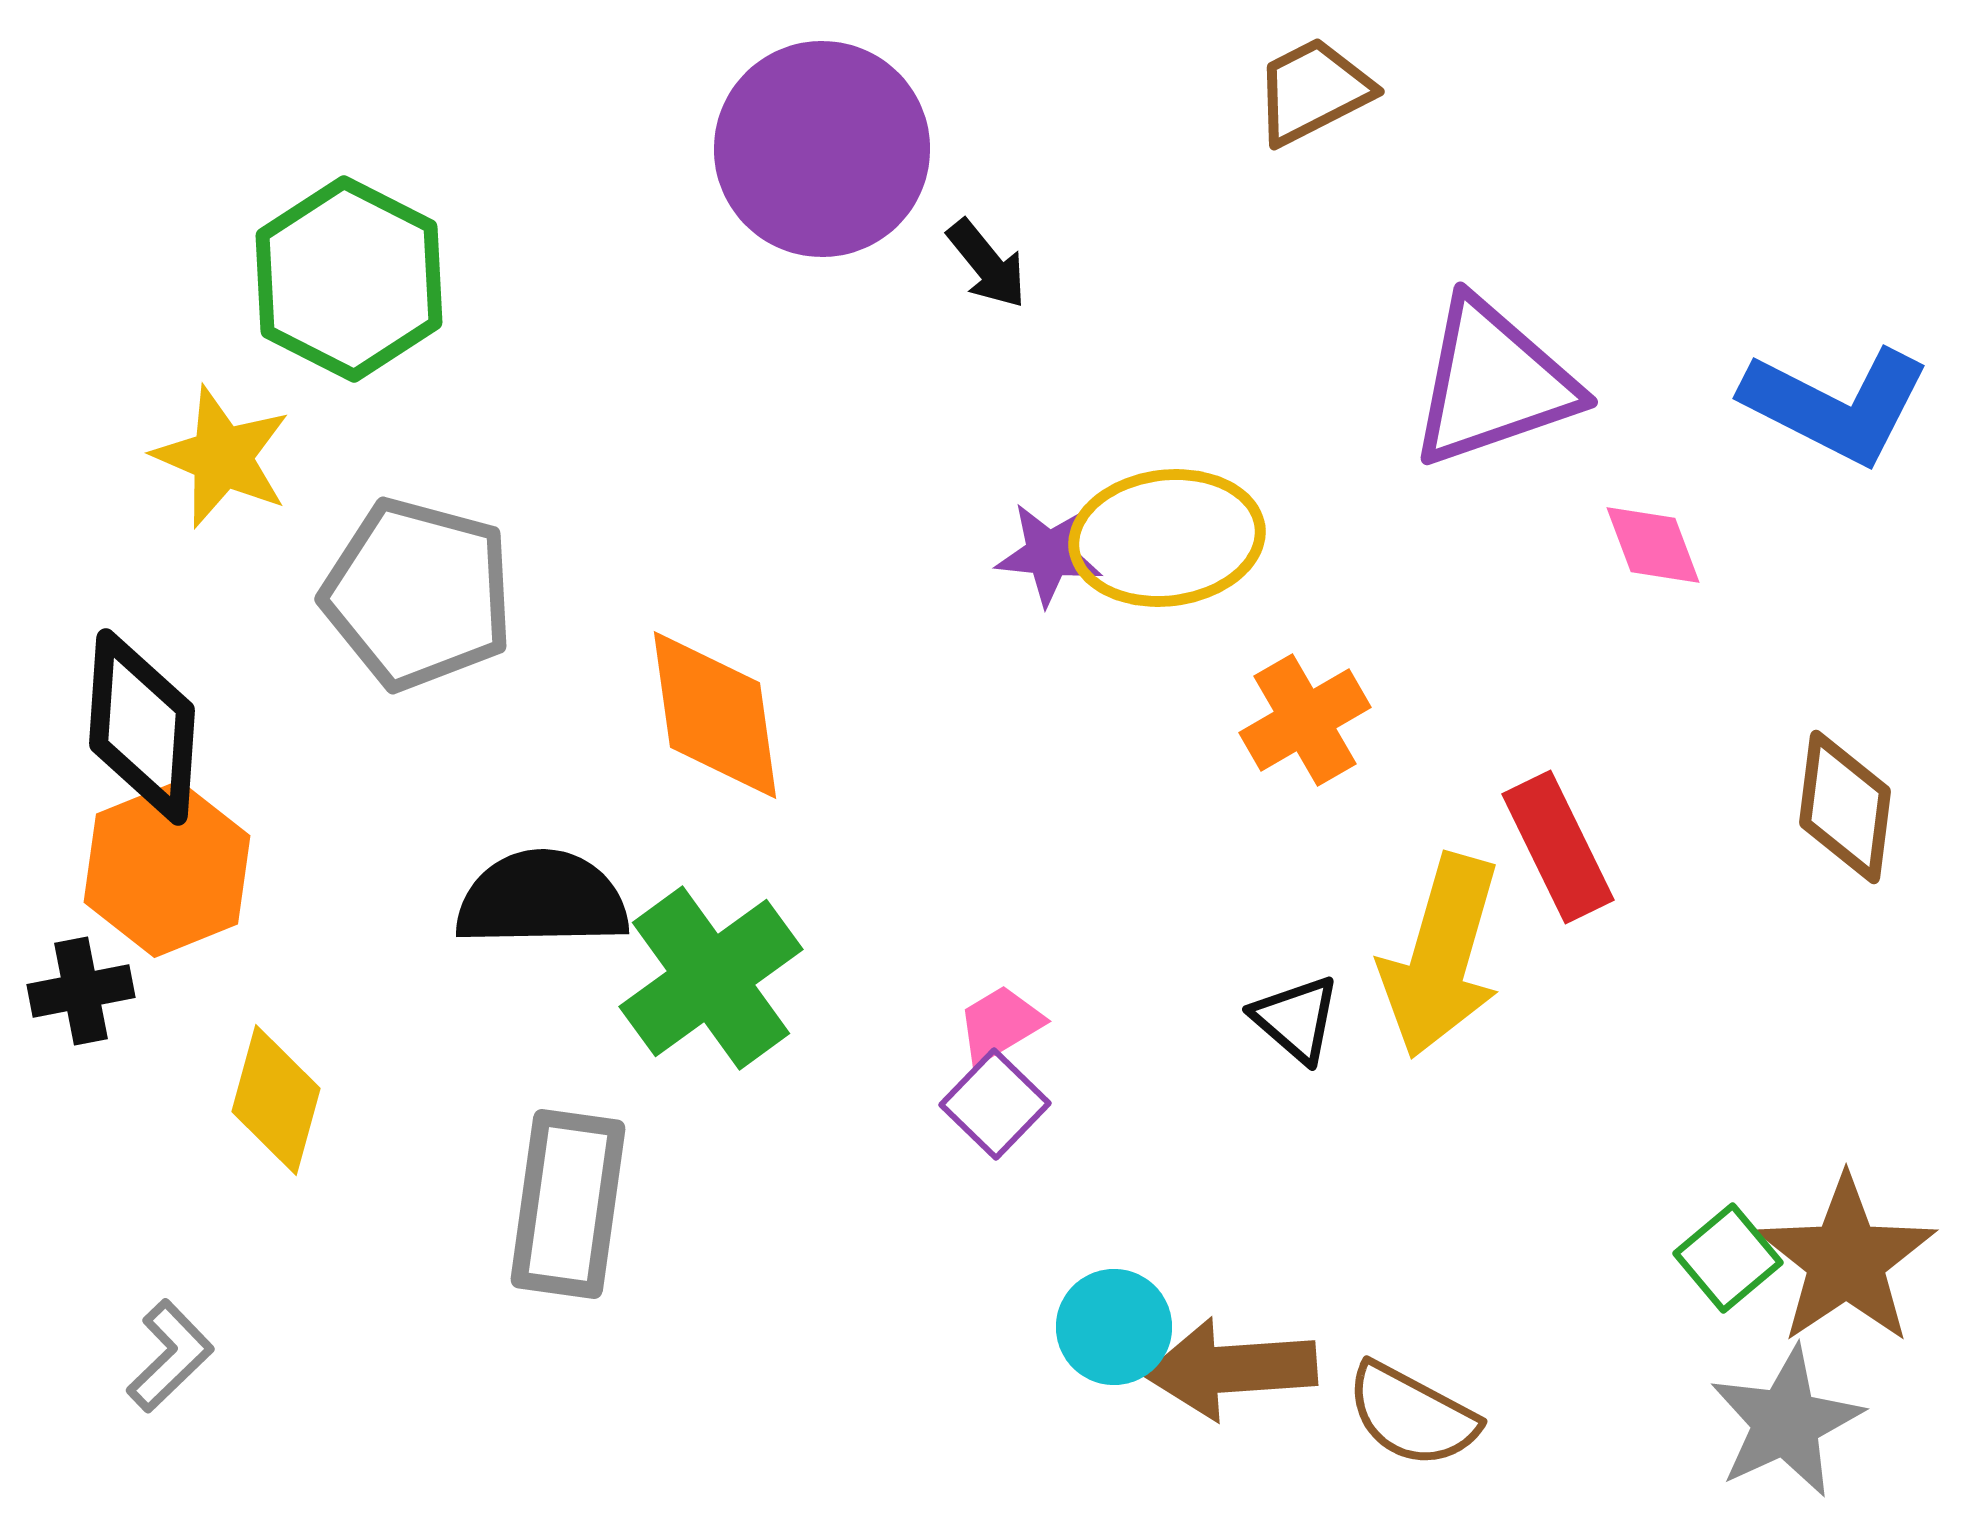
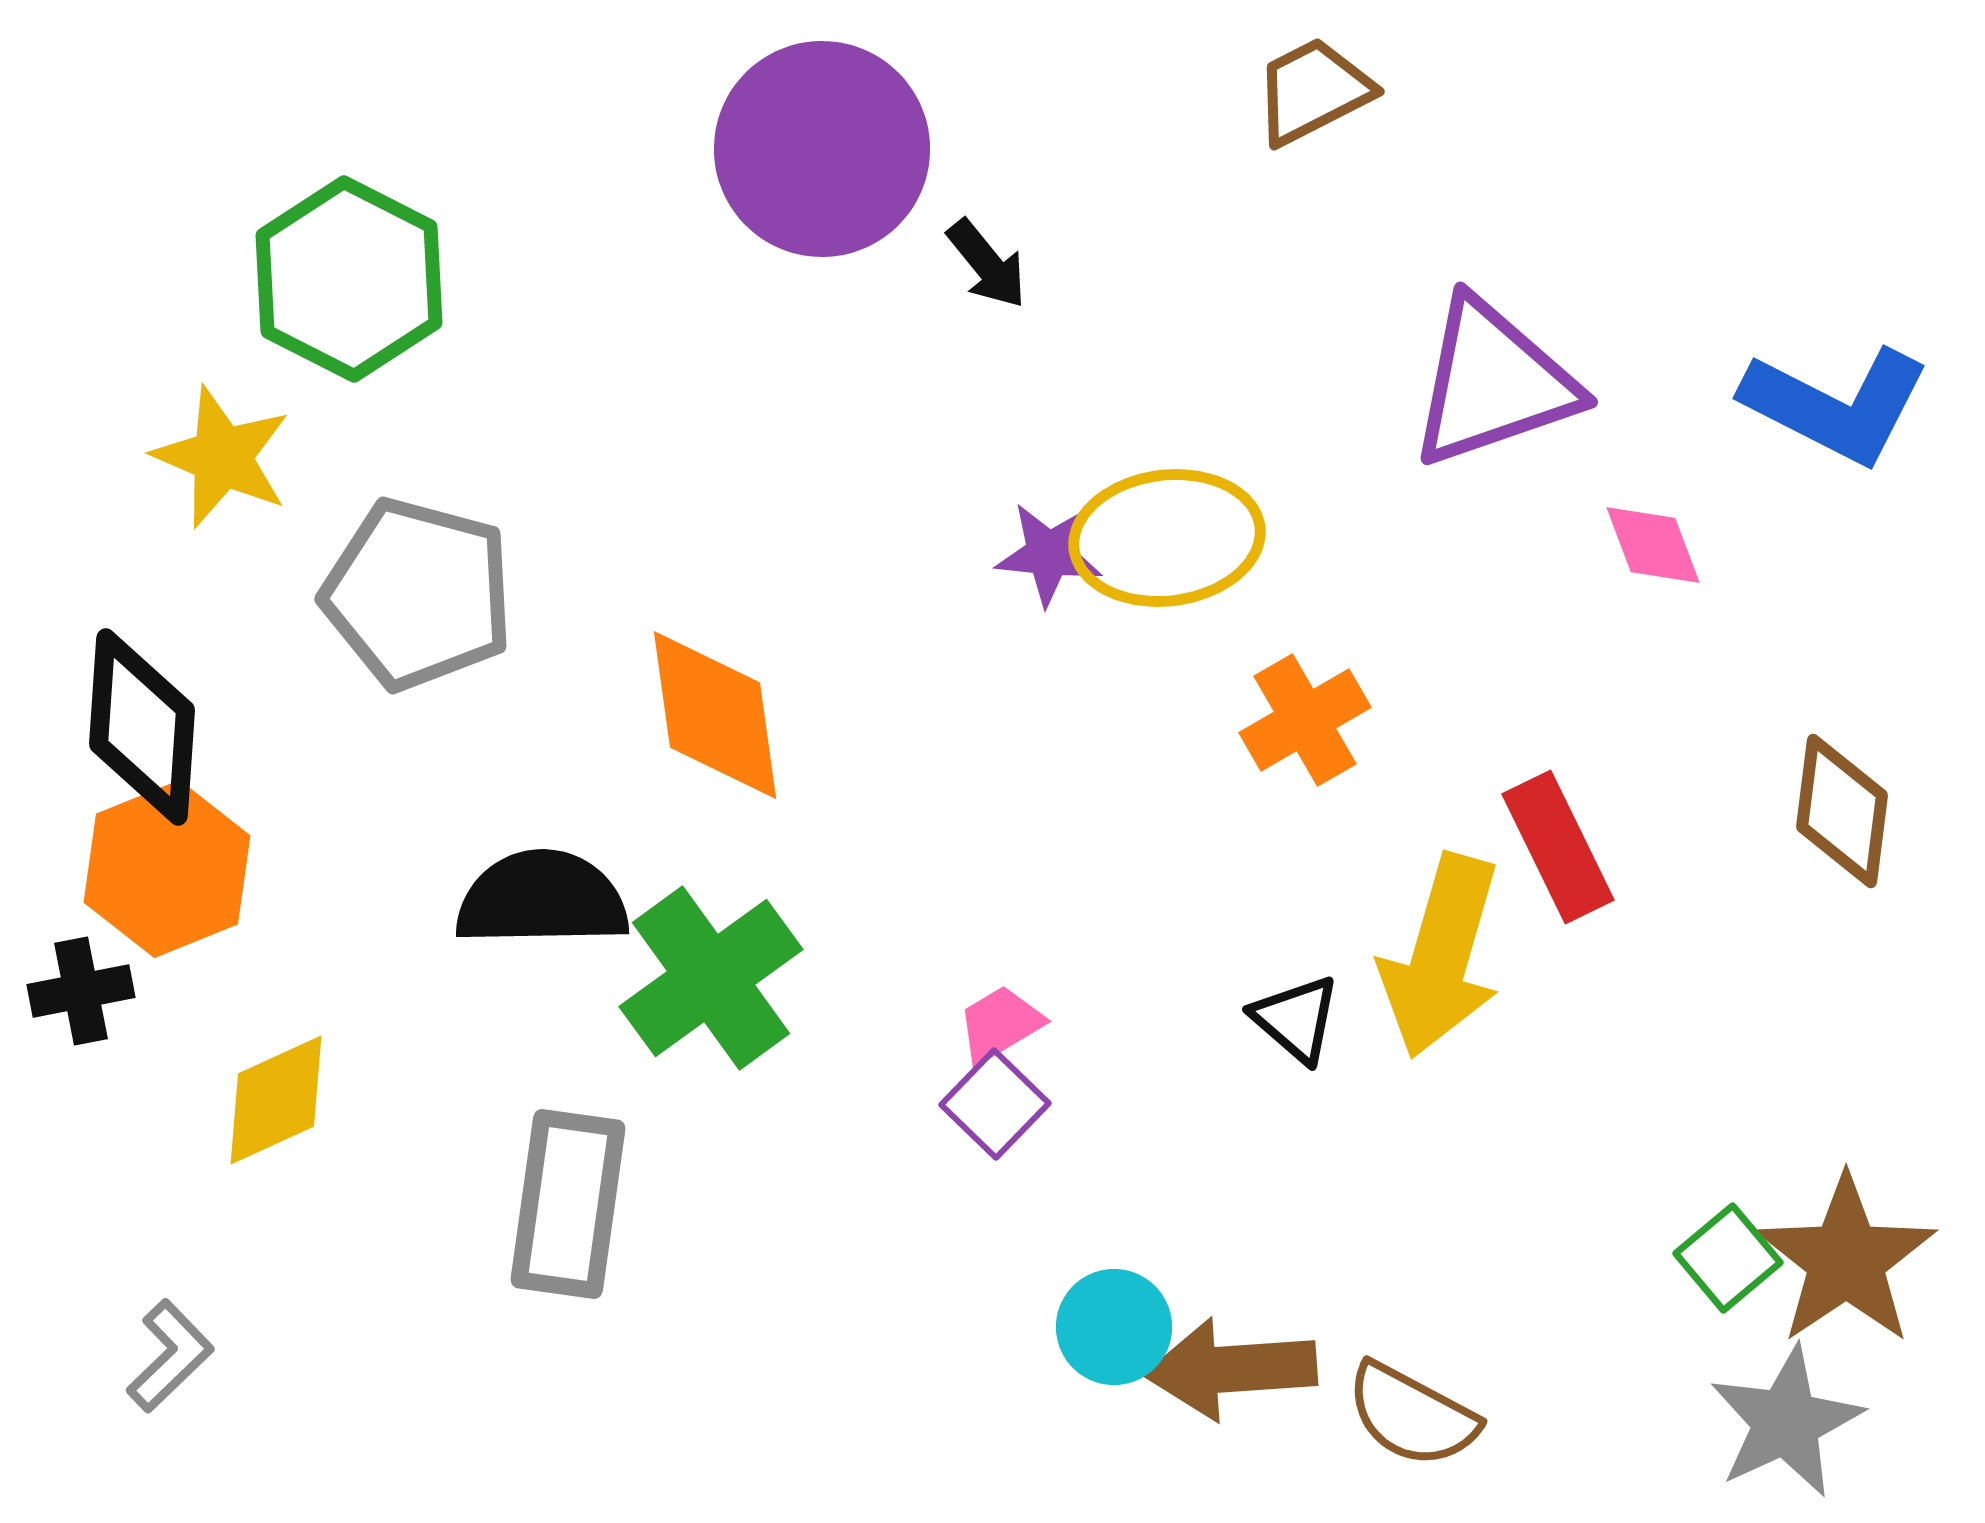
brown diamond: moved 3 px left, 4 px down
yellow diamond: rotated 50 degrees clockwise
